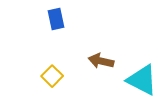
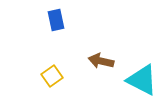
blue rectangle: moved 1 px down
yellow square: rotated 10 degrees clockwise
